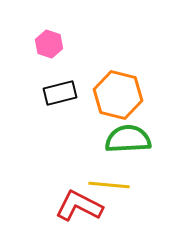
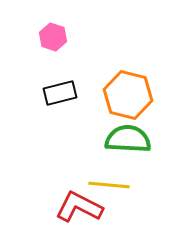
pink hexagon: moved 4 px right, 7 px up
orange hexagon: moved 10 px right
green semicircle: rotated 6 degrees clockwise
red L-shape: moved 1 px down
